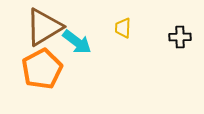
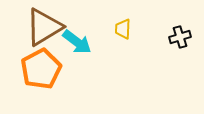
yellow trapezoid: moved 1 px down
black cross: rotated 15 degrees counterclockwise
orange pentagon: moved 1 px left
